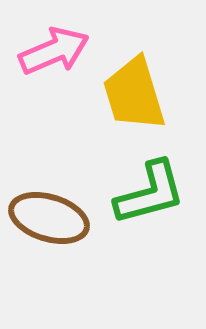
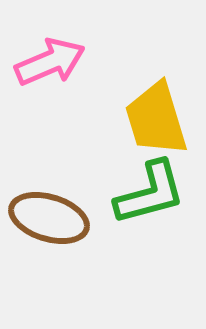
pink arrow: moved 4 px left, 11 px down
yellow trapezoid: moved 22 px right, 25 px down
